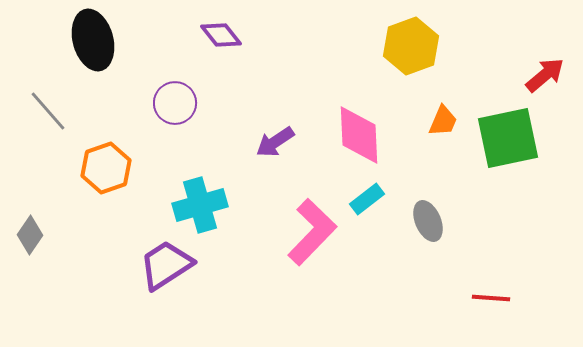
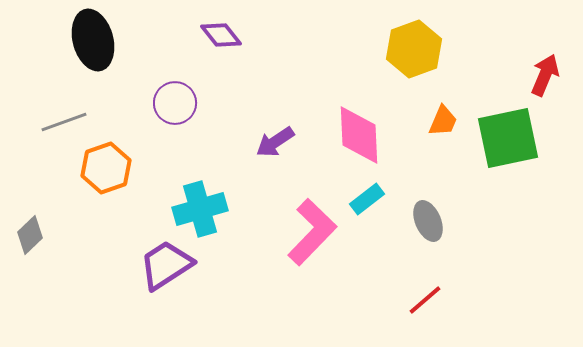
yellow hexagon: moved 3 px right, 3 px down
red arrow: rotated 27 degrees counterclockwise
gray line: moved 16 px right, 11 px down; rotated 69 degrees counterclockwise
cyan cross: moved 4 px down
gray diamond: rotated 12 degrees clockwise
red line: moved 66 px left, 2 px down; rotated 45 degrees counterclockwise
